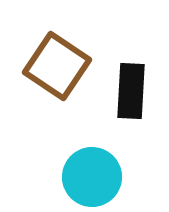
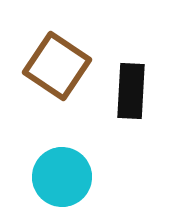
cyan circle: moved 30 px left
